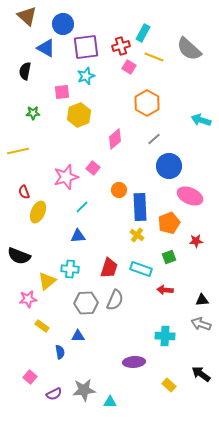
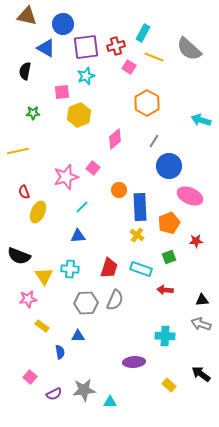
brown triangle at (27, 16): rotated 30 degrees counterclockwise
red cross at (121, 46): moved 5 px left
gray line at (154, 139): moved 2 px down; rotated 16 degrees counterclockwise
yellow triangle at (47, 281): moved 3 px left, 5 px up; rotated 24 degrees counterclockwise
